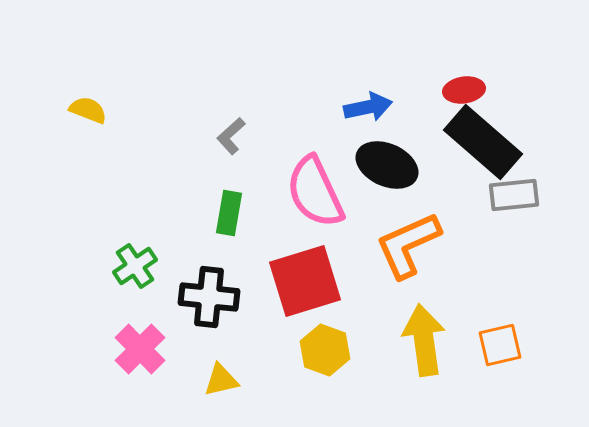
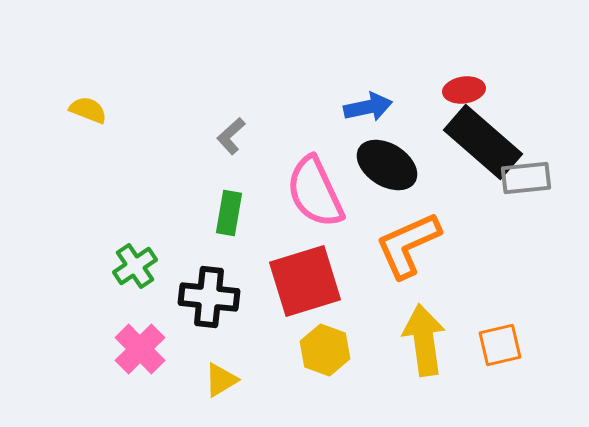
black ellipse: rotated 8 degrees clockwise
gray rectangle: moved 12 px right, 17 px up
yellow triangle: rotated 18 degrees counterclockwise
